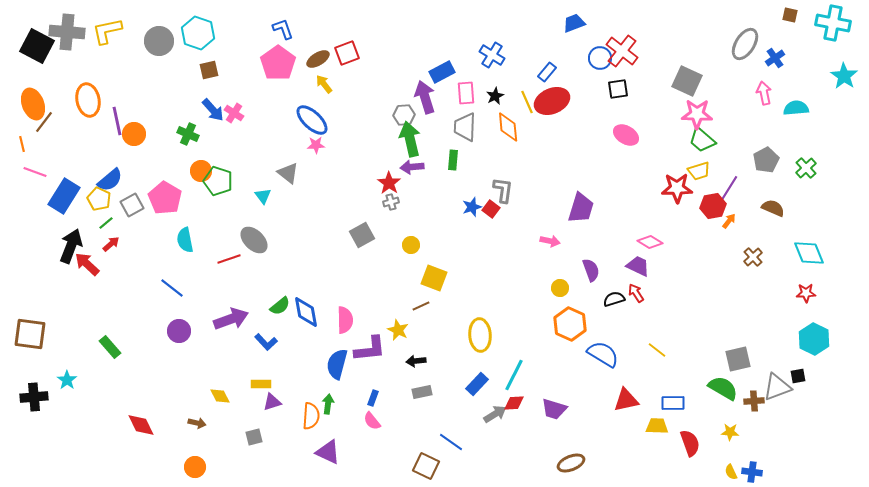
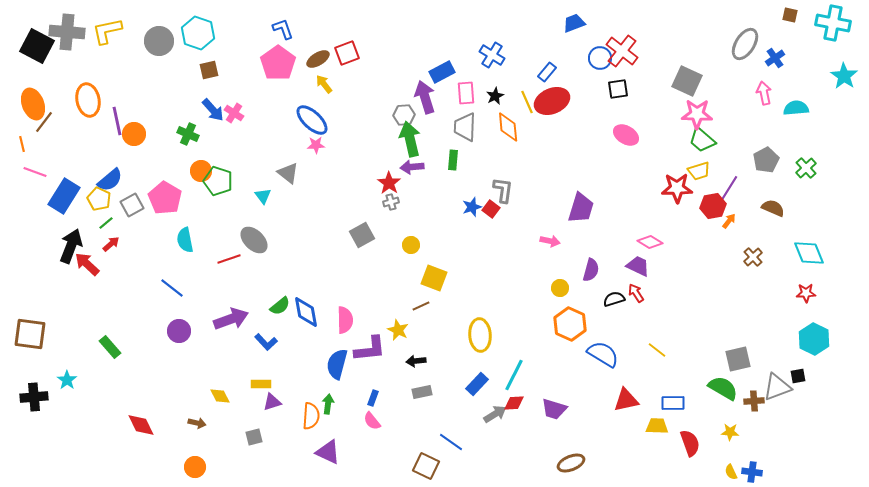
purple semicircle at (591, 270): rotated 35 degrees clockwise
